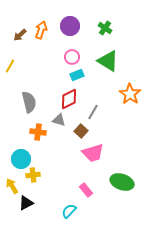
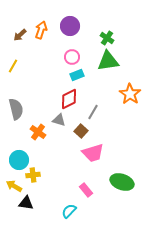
green cross: moved 2 px right, 10 px down
green triangle: rotated 40 degrees counterclockwise
yellow line: moved 3 px right
gray semicircle: moved 13 px left, 7 px down
orange cross: rotated 28 degrees clockwise
cyan circle: moved 2 px left, 1 px down
yellow arrow: moved 2 px right; rotated 28 degrees counterclockwise
black triangle: rotated 35 degrees clockwise
